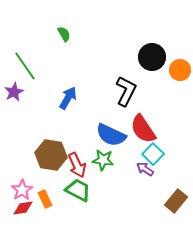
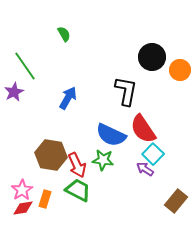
black L-shape: rotated 16 degrees counterclockwise
orange rectangle: rotated 42 degrees clockwise
